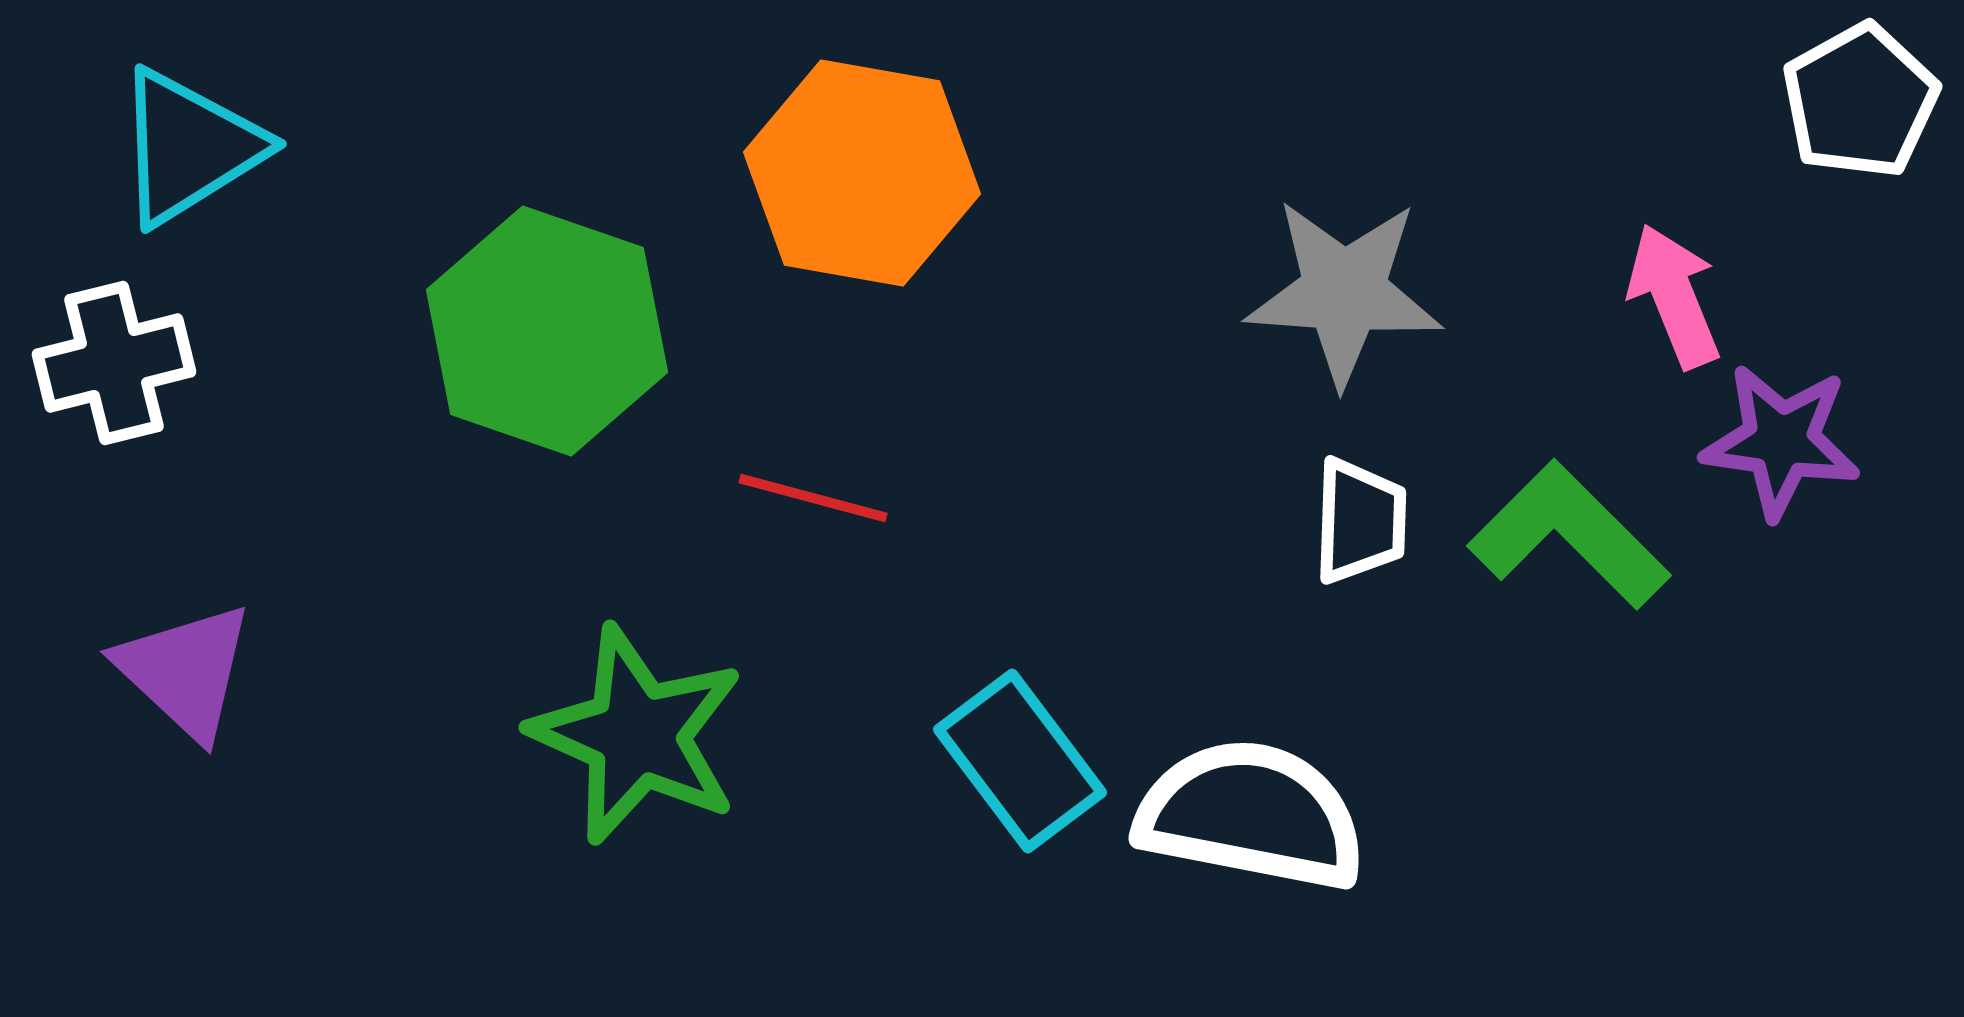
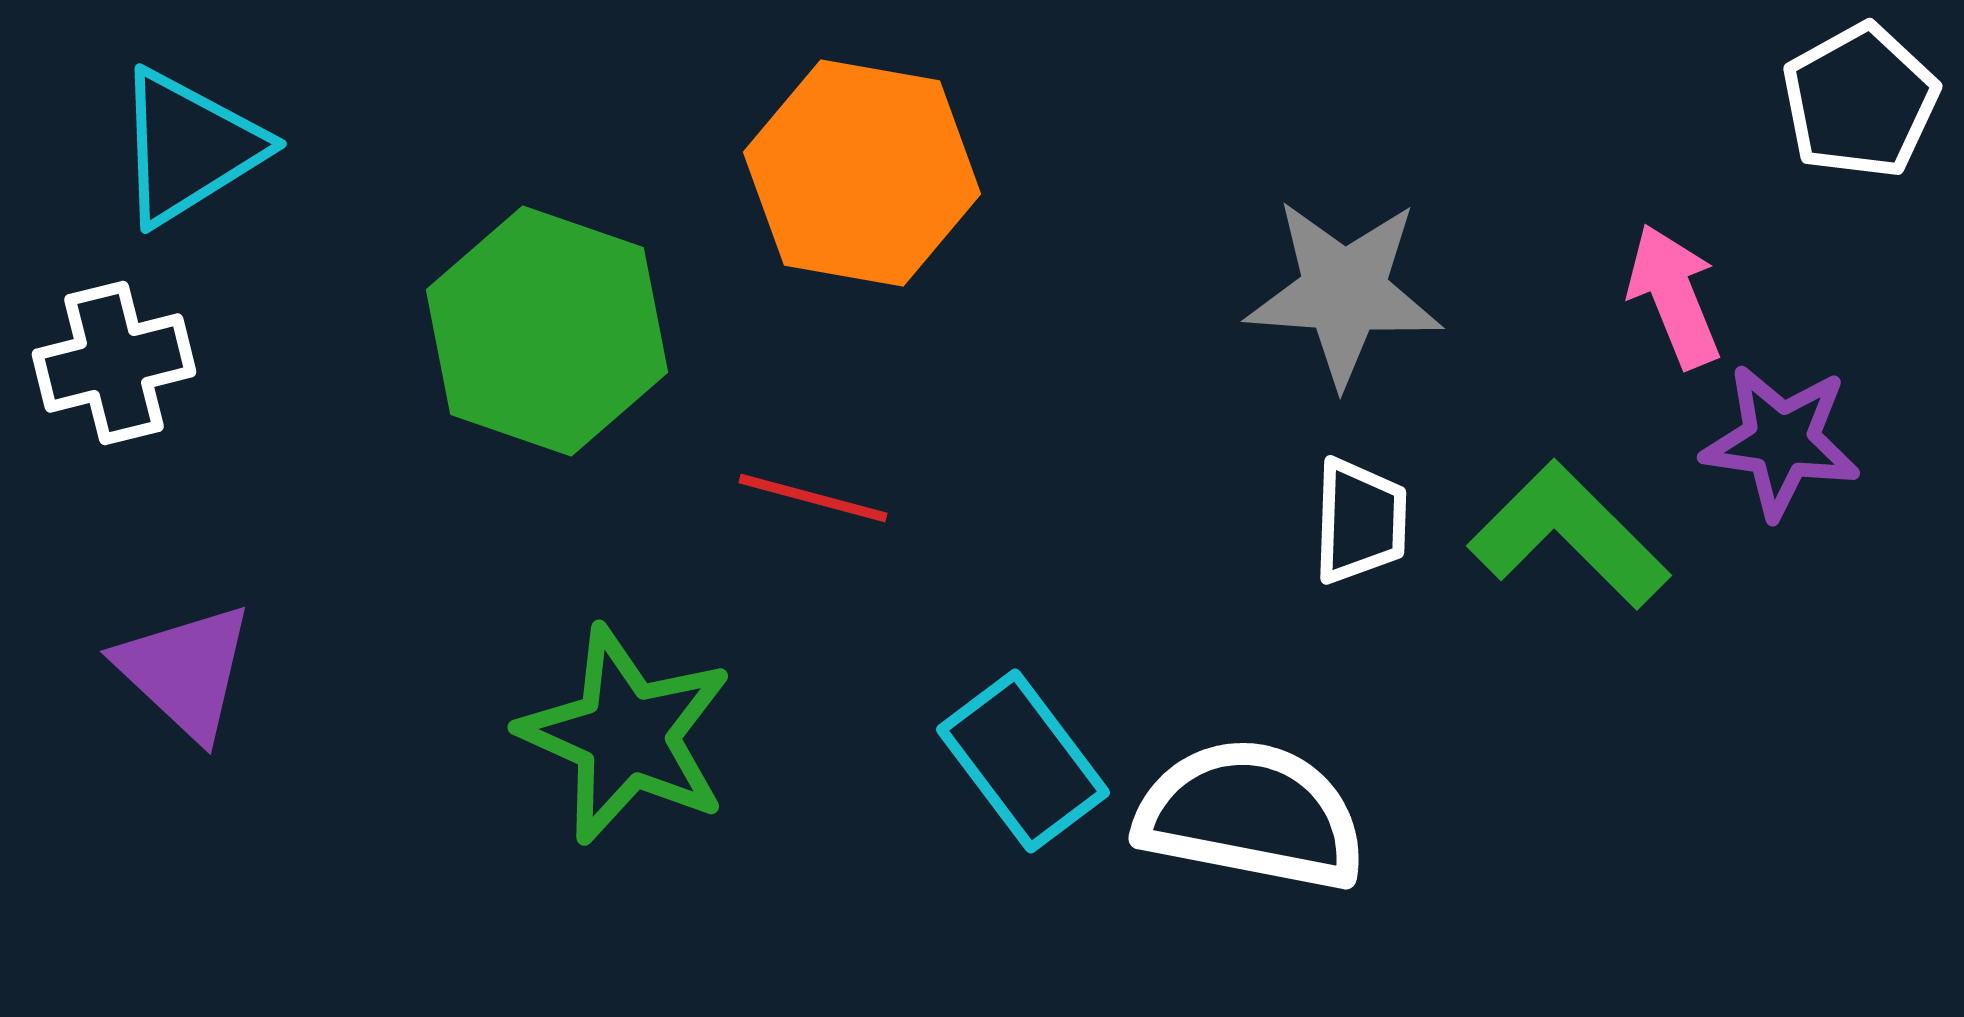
green star: moved 11 px left
cyan rectangle: moved 3 px right
